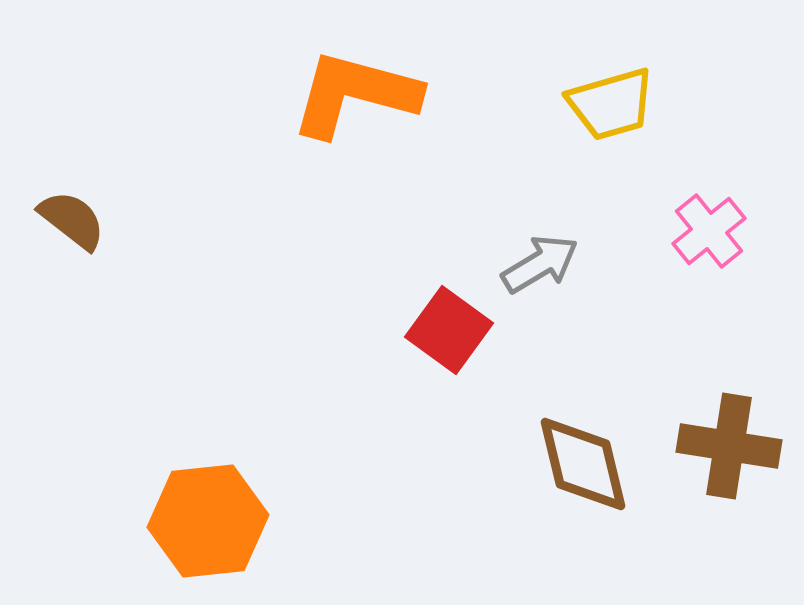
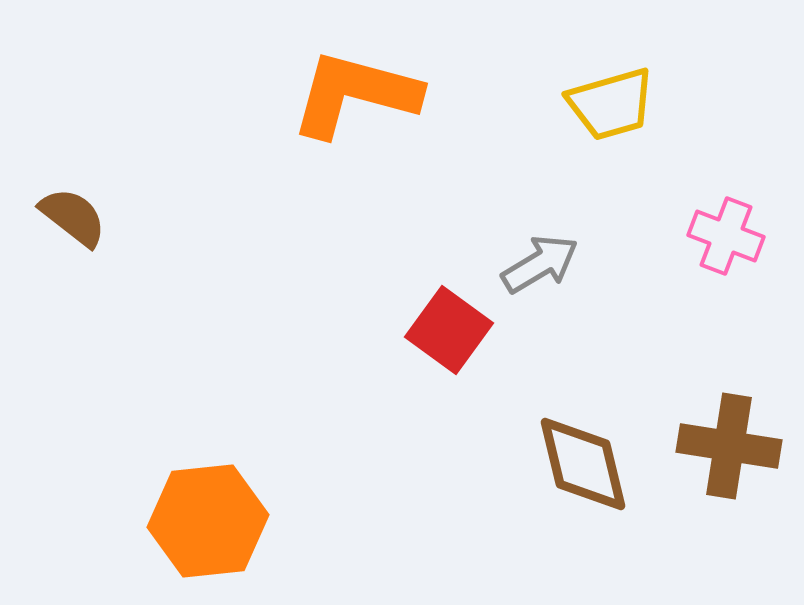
brown semicircle: moved 1 px right, 3 px up
pink cross: moved 17 px right, 5 px down; rotated 30 degrees counterclockwise
